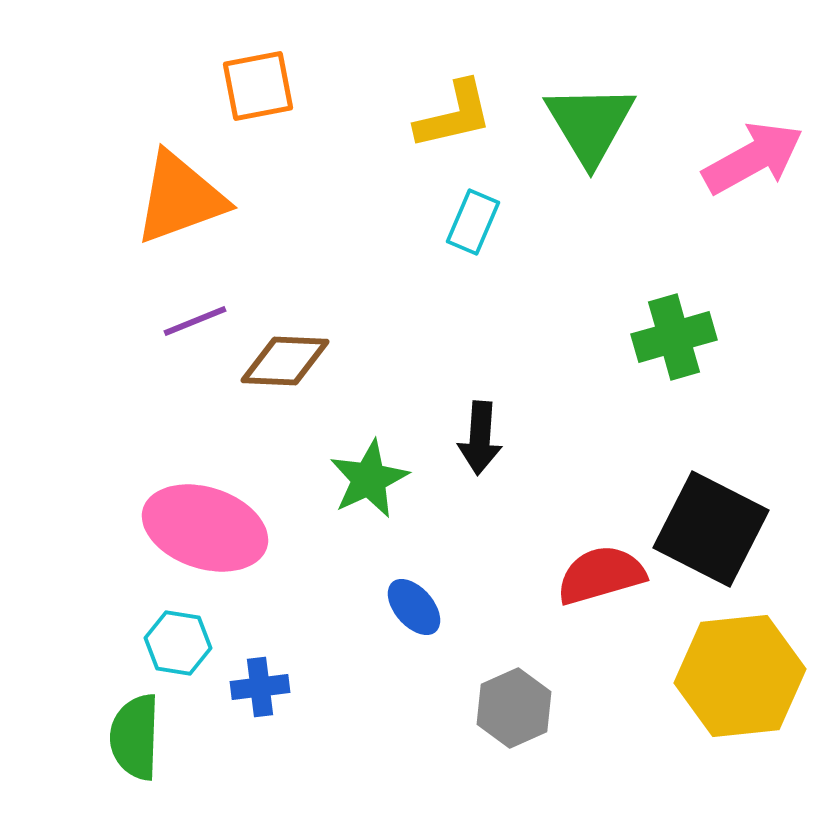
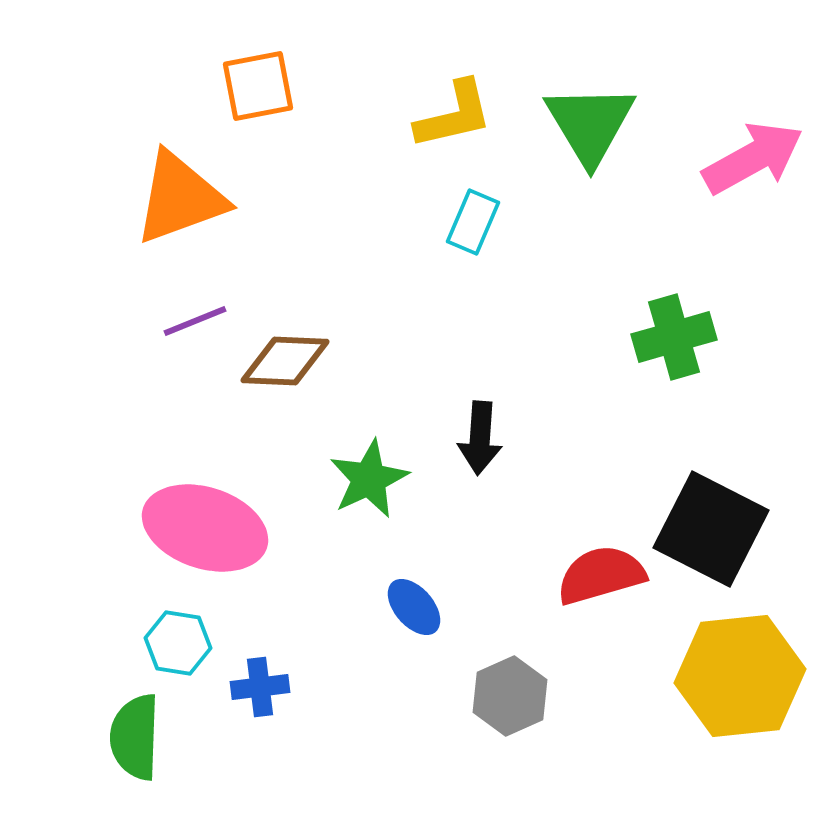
gray hexagon: moved 4 px left, 12 px up
